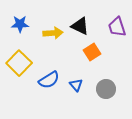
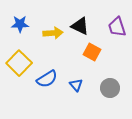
orange square: rotated 30 degrees counterclockwise
blue semicircle: moved 2 px left, 1 px up
gray circle: moved 4 px right, 1 px up
